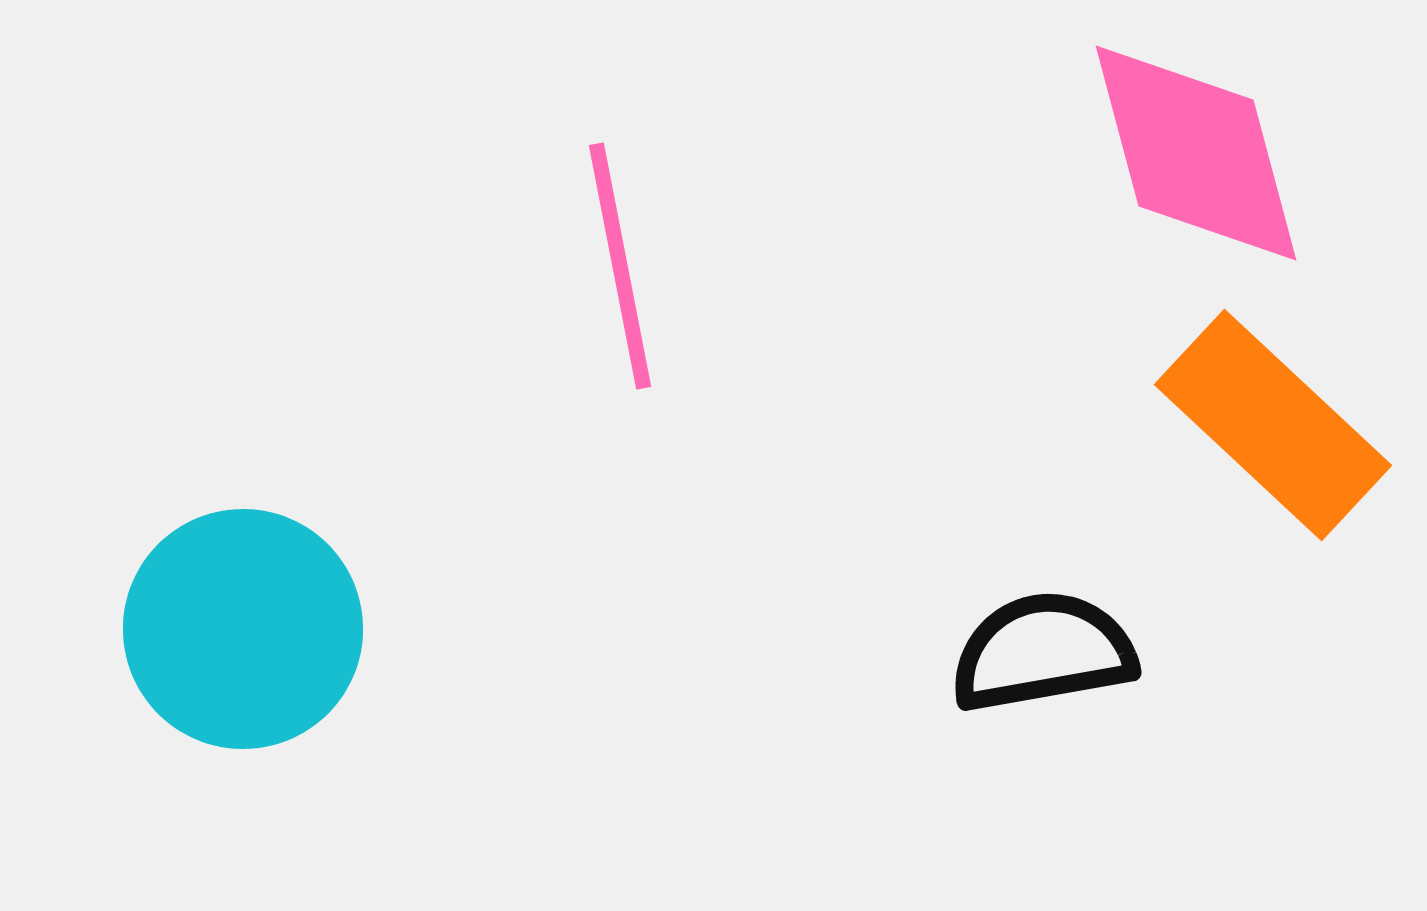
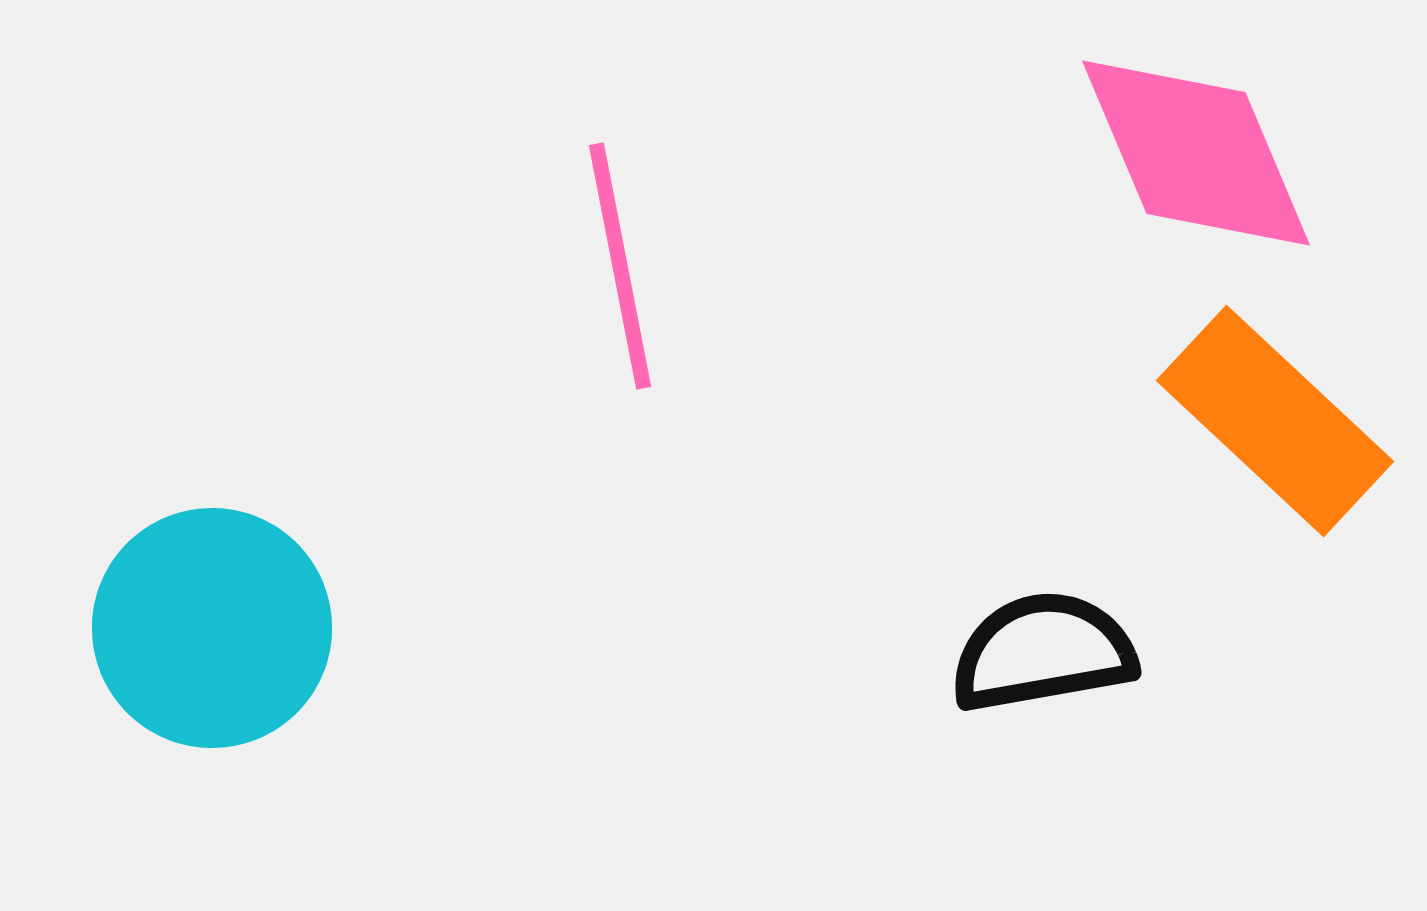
pink diamond: rotated 8 degrees counterclockwise
orange rectangle: moved 2 px right, 4 px up
cyan circle: moved 31 px left, 1 px up
